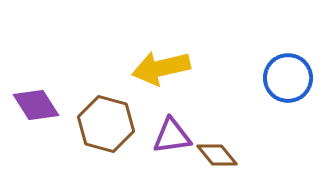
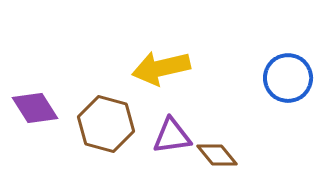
purple diamond: moved 1 px left, 3 px down
